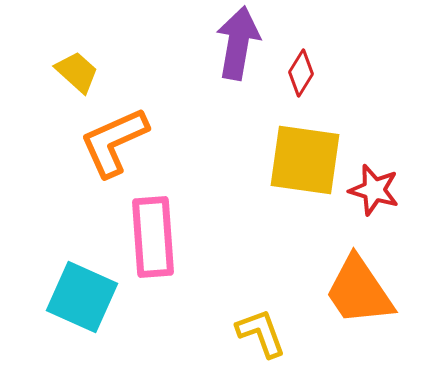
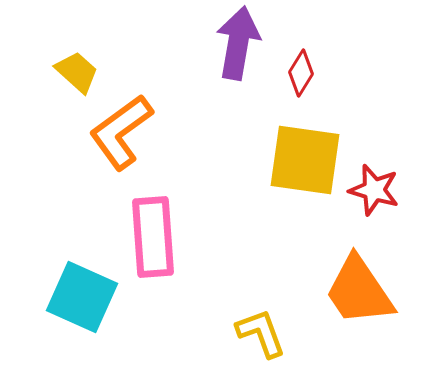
orange L-shape: moved 7 px right, 10 px up; rotated 12 degrees counterclockwise
